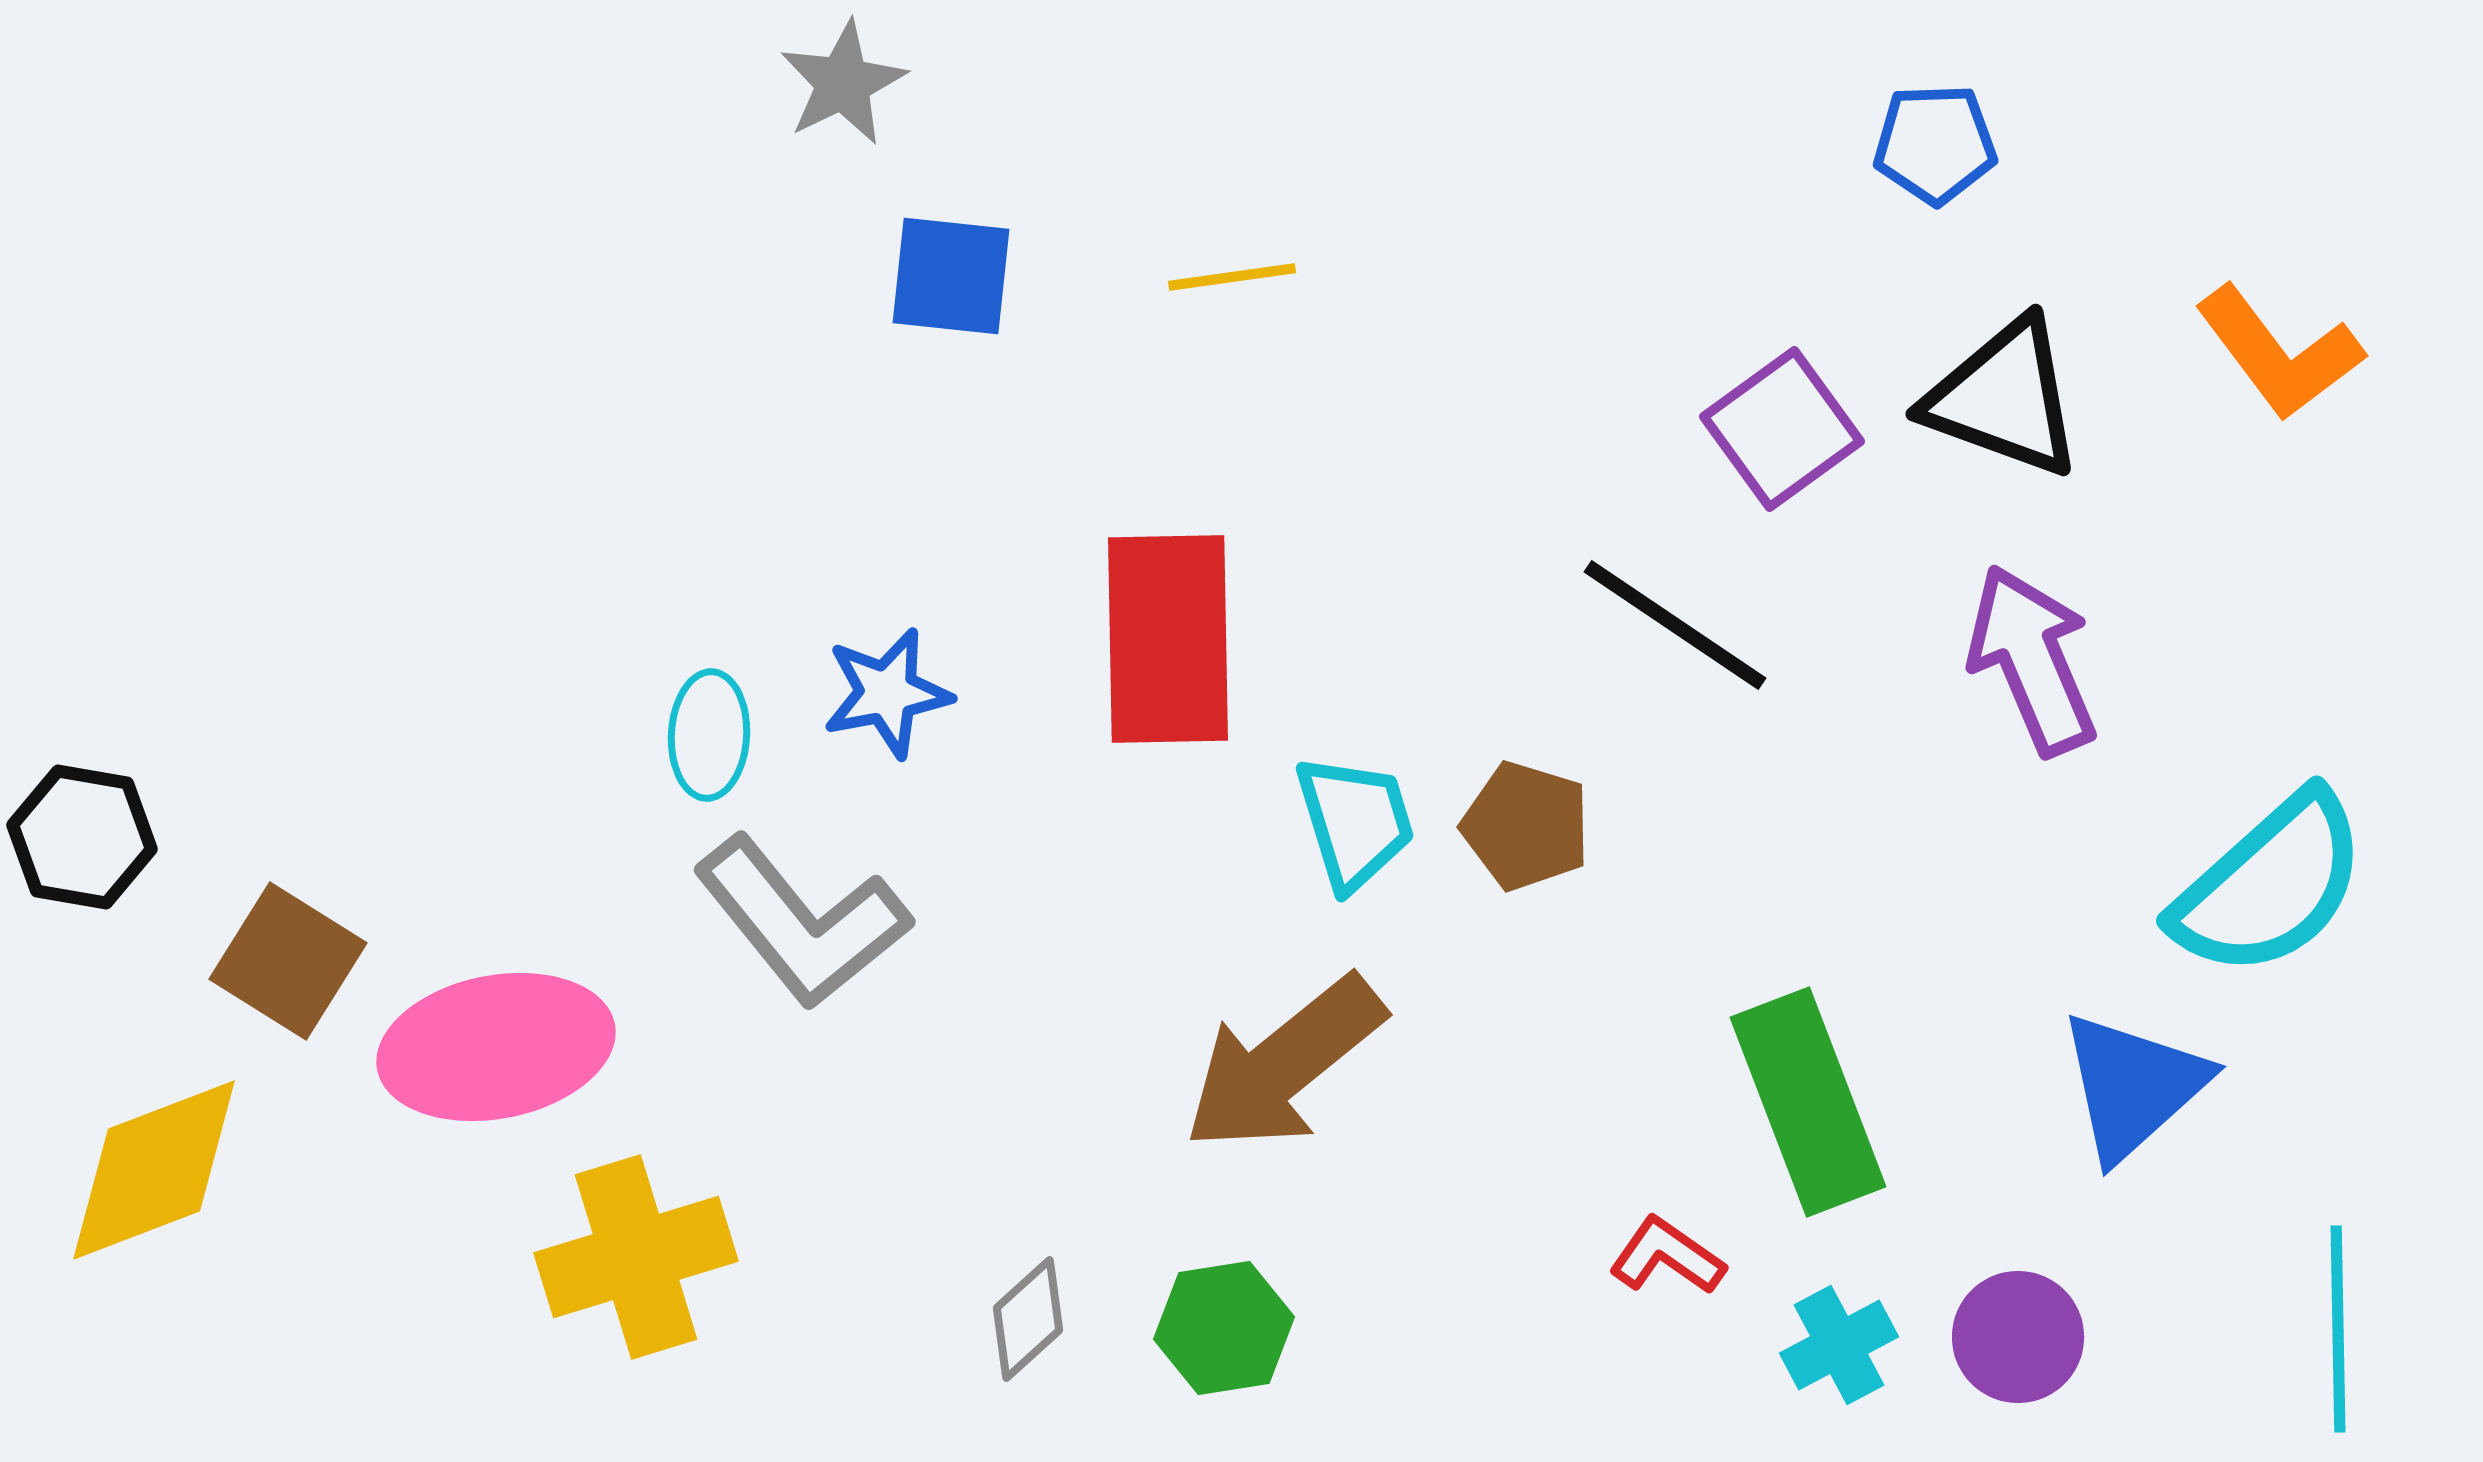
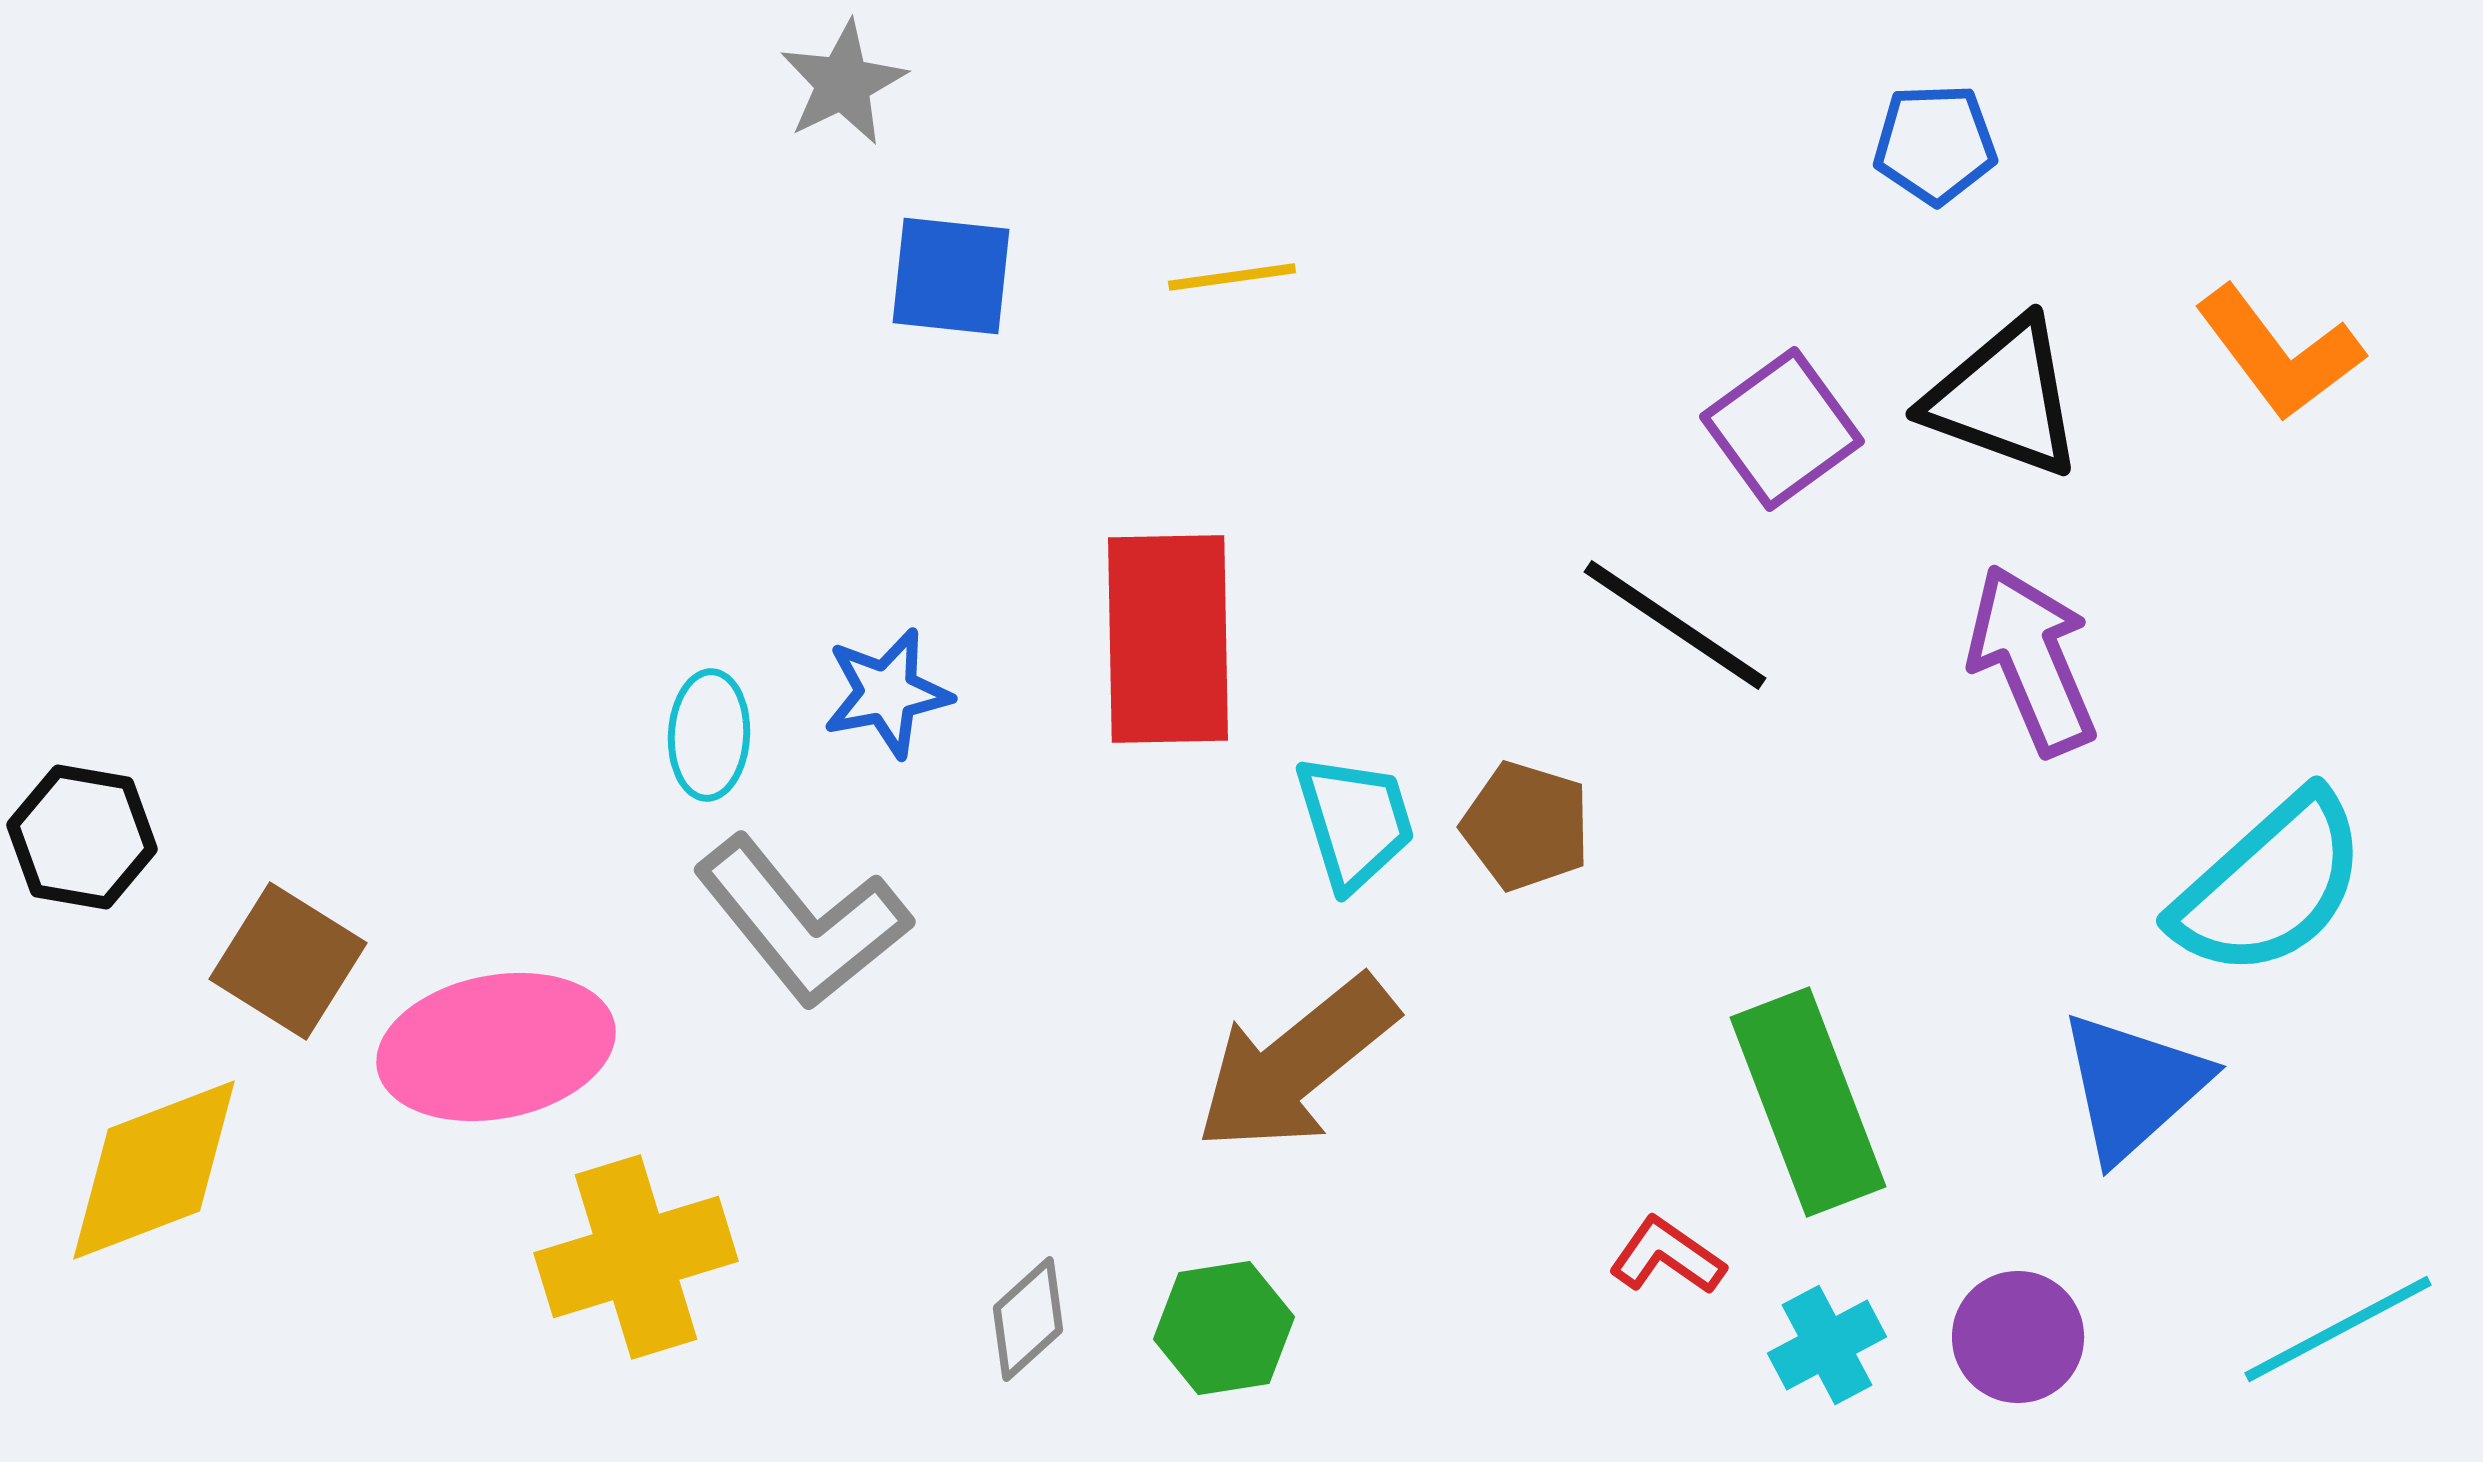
brown arrow: moved 12 px right
cyan line: rotated 63 degrees clockwise
cyan cross: moved 12 px left
